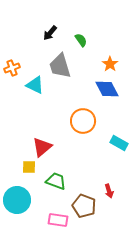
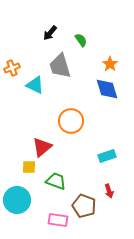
blue diamond: rotated 10 degrees clockwise
orange circle: moved 12 px left
cyan rectangle: moved 12 px left, 13 px down; rotated 48 degrees counterclockwise
